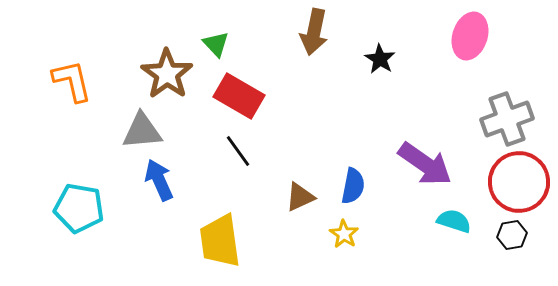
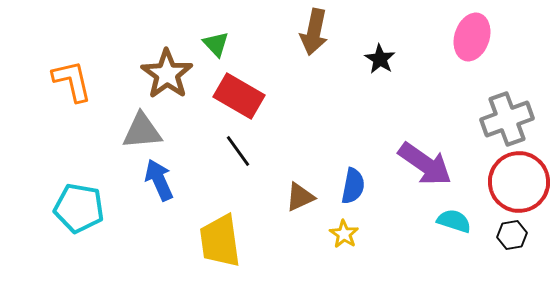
pink ellipse: moved 2 px right, 1 px down
